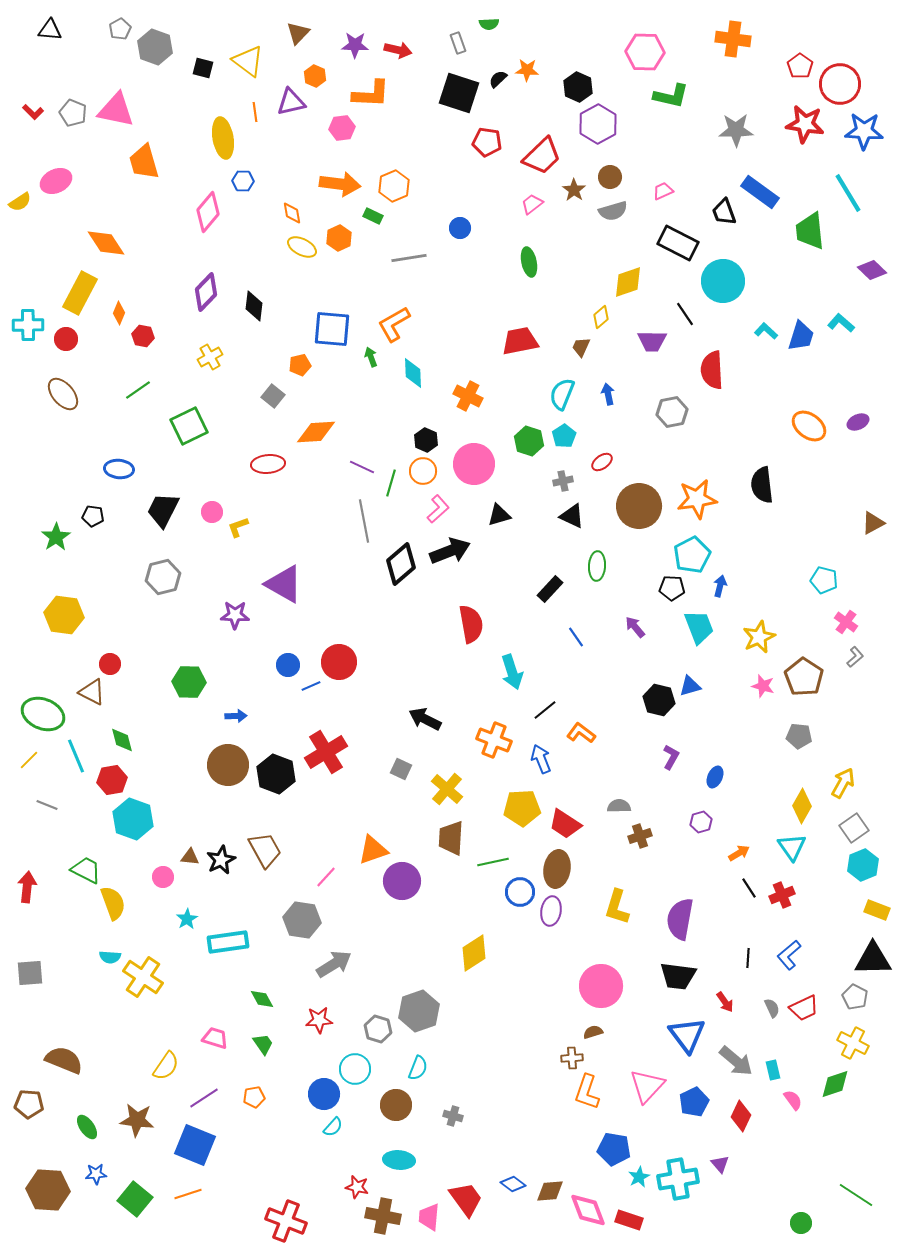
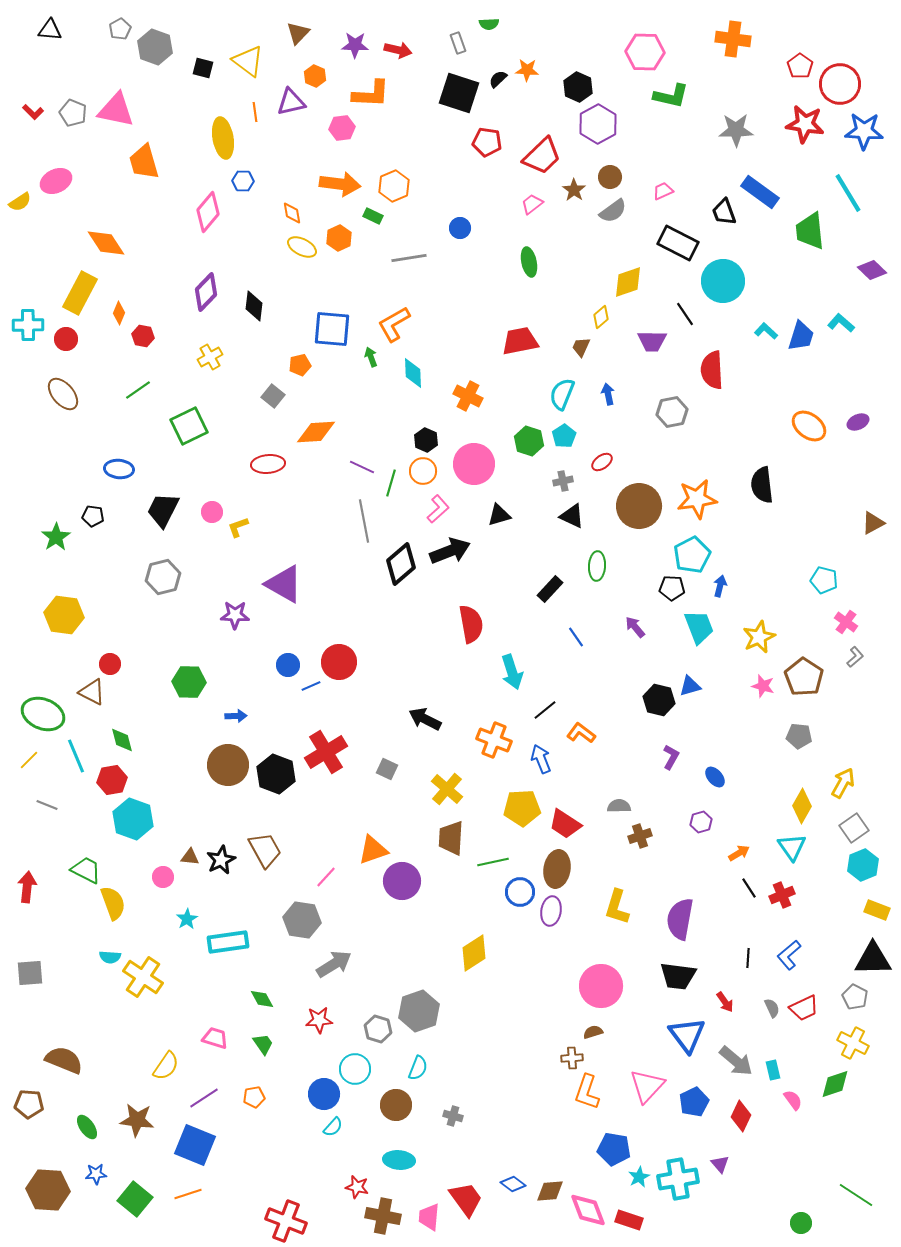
gray semicircle at (613, 211): rotated 20 degrees counterclockwise
gray square at (401, 769): moved 14 px left
blue ellipse at (715, 777): rotated 65 degrees counterclockwise
